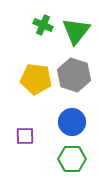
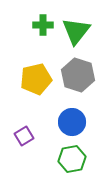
green cross: rotated 24 degrees counterclockwise
gray hexagon: moved 4 px right
yellow pentagon: rotated 20 degrees counterclockwise
purple square: moved 1 px left; rotated 30 degrees counterclockwise
green hexagon: rotated 12 degrees counterclockwise
